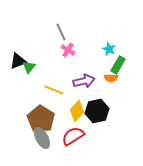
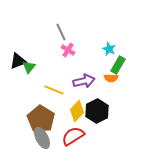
black hexagon: rotated 15 degrees counterclockwise
